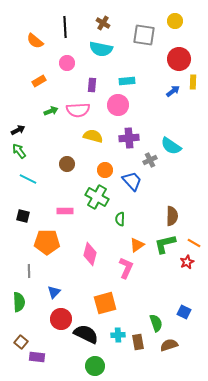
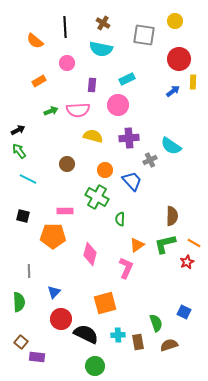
cyan rectangle at (127, 81): moved 2 px up; rotated 21 degrees counterclockwise
orange pentagon at (47, 242): moved 6 px right, 6 px up
